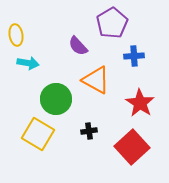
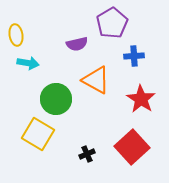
purple semicircle: moved 1 px left, 2 px up; rotated 60 degrees counterclockwise
red star: moved 1 px right, 4 px up
black cross: moved 2 px left, 23 px down; rotated 14 degrees counterclockwise
